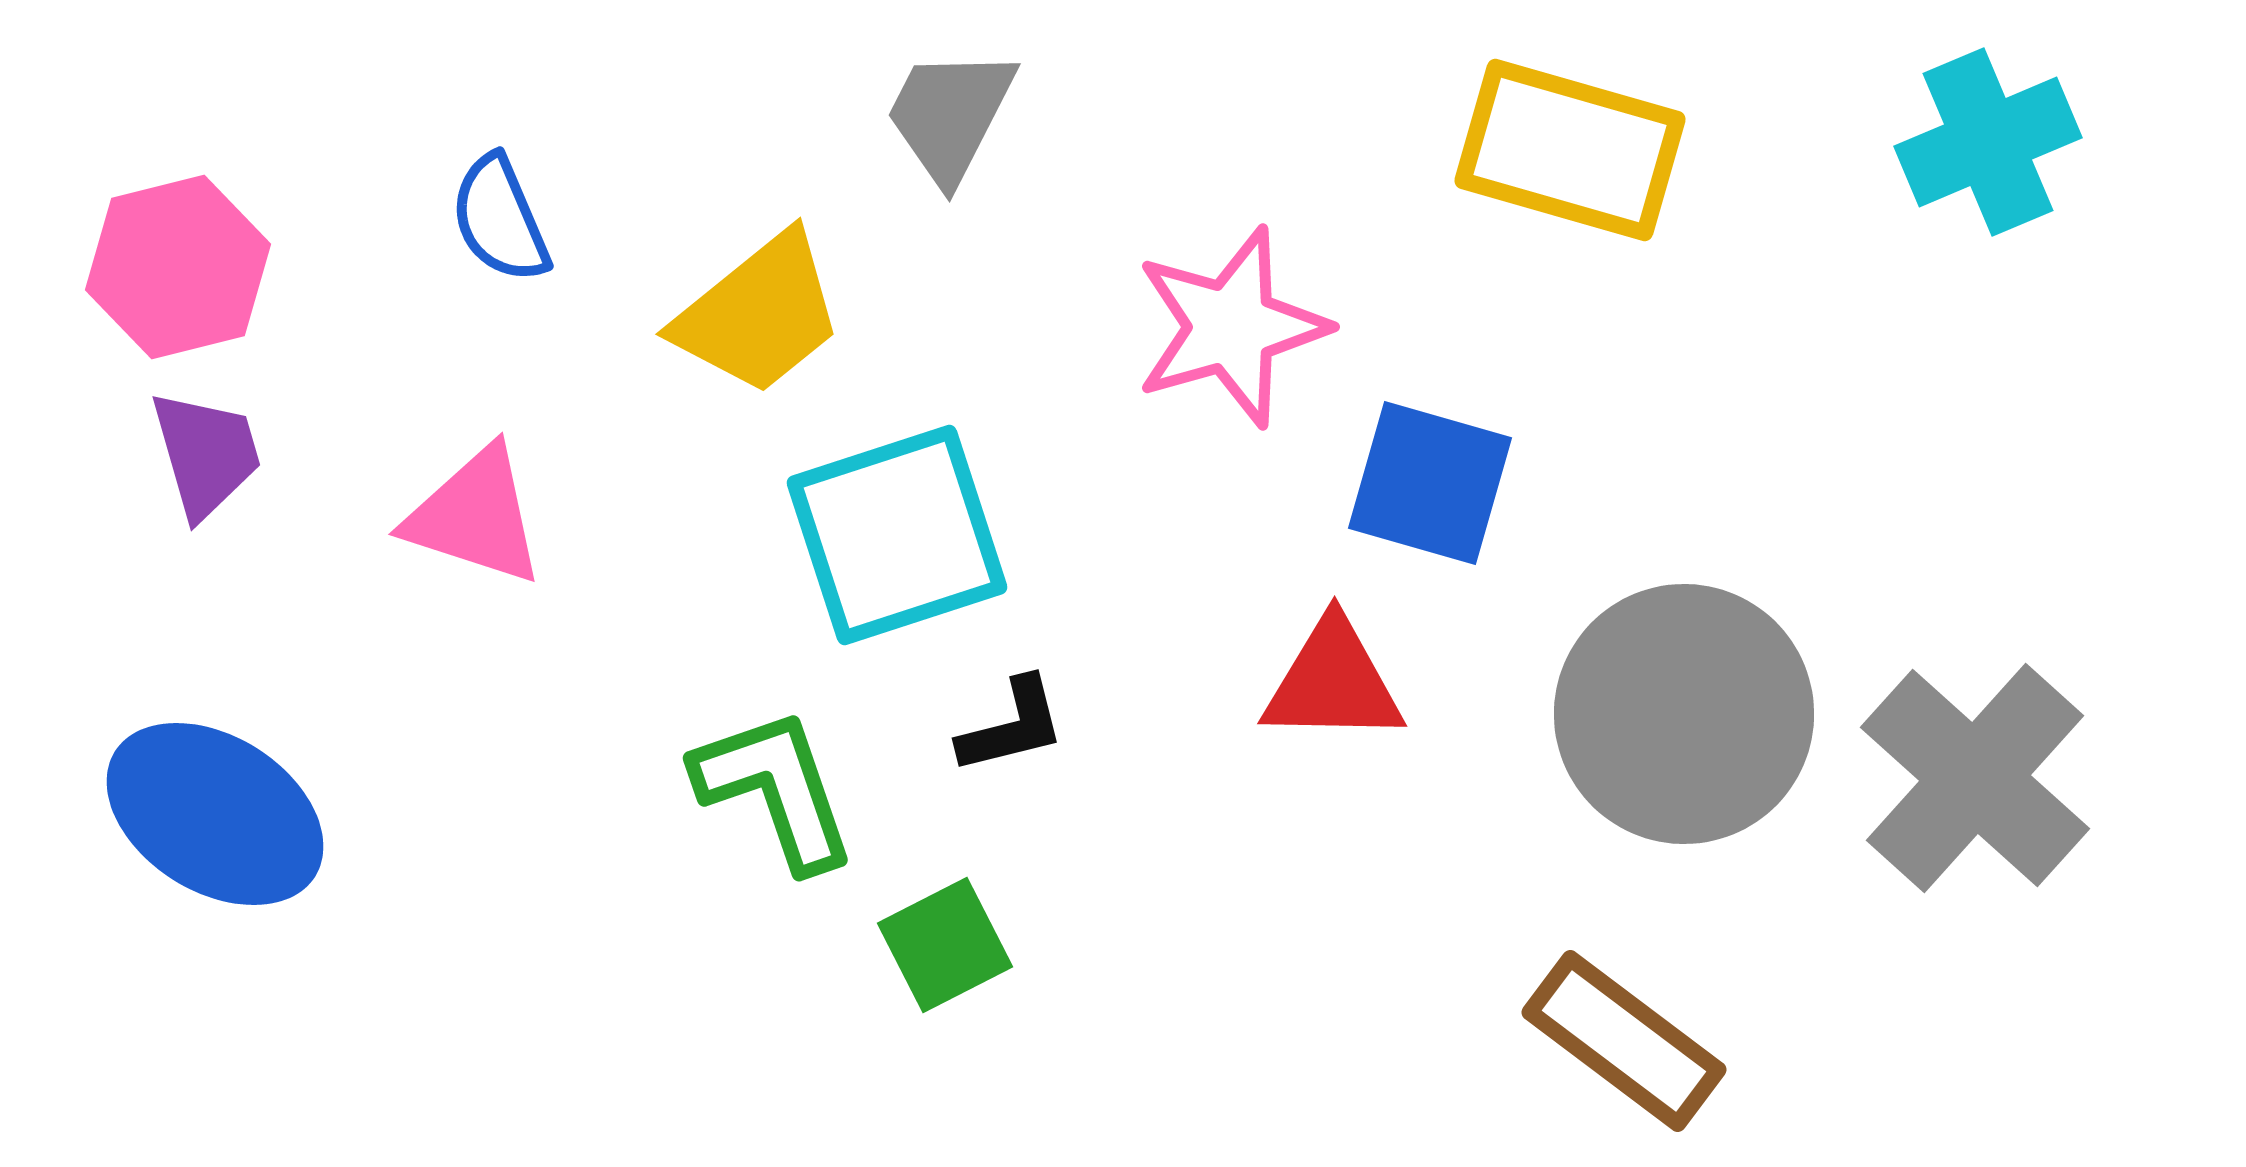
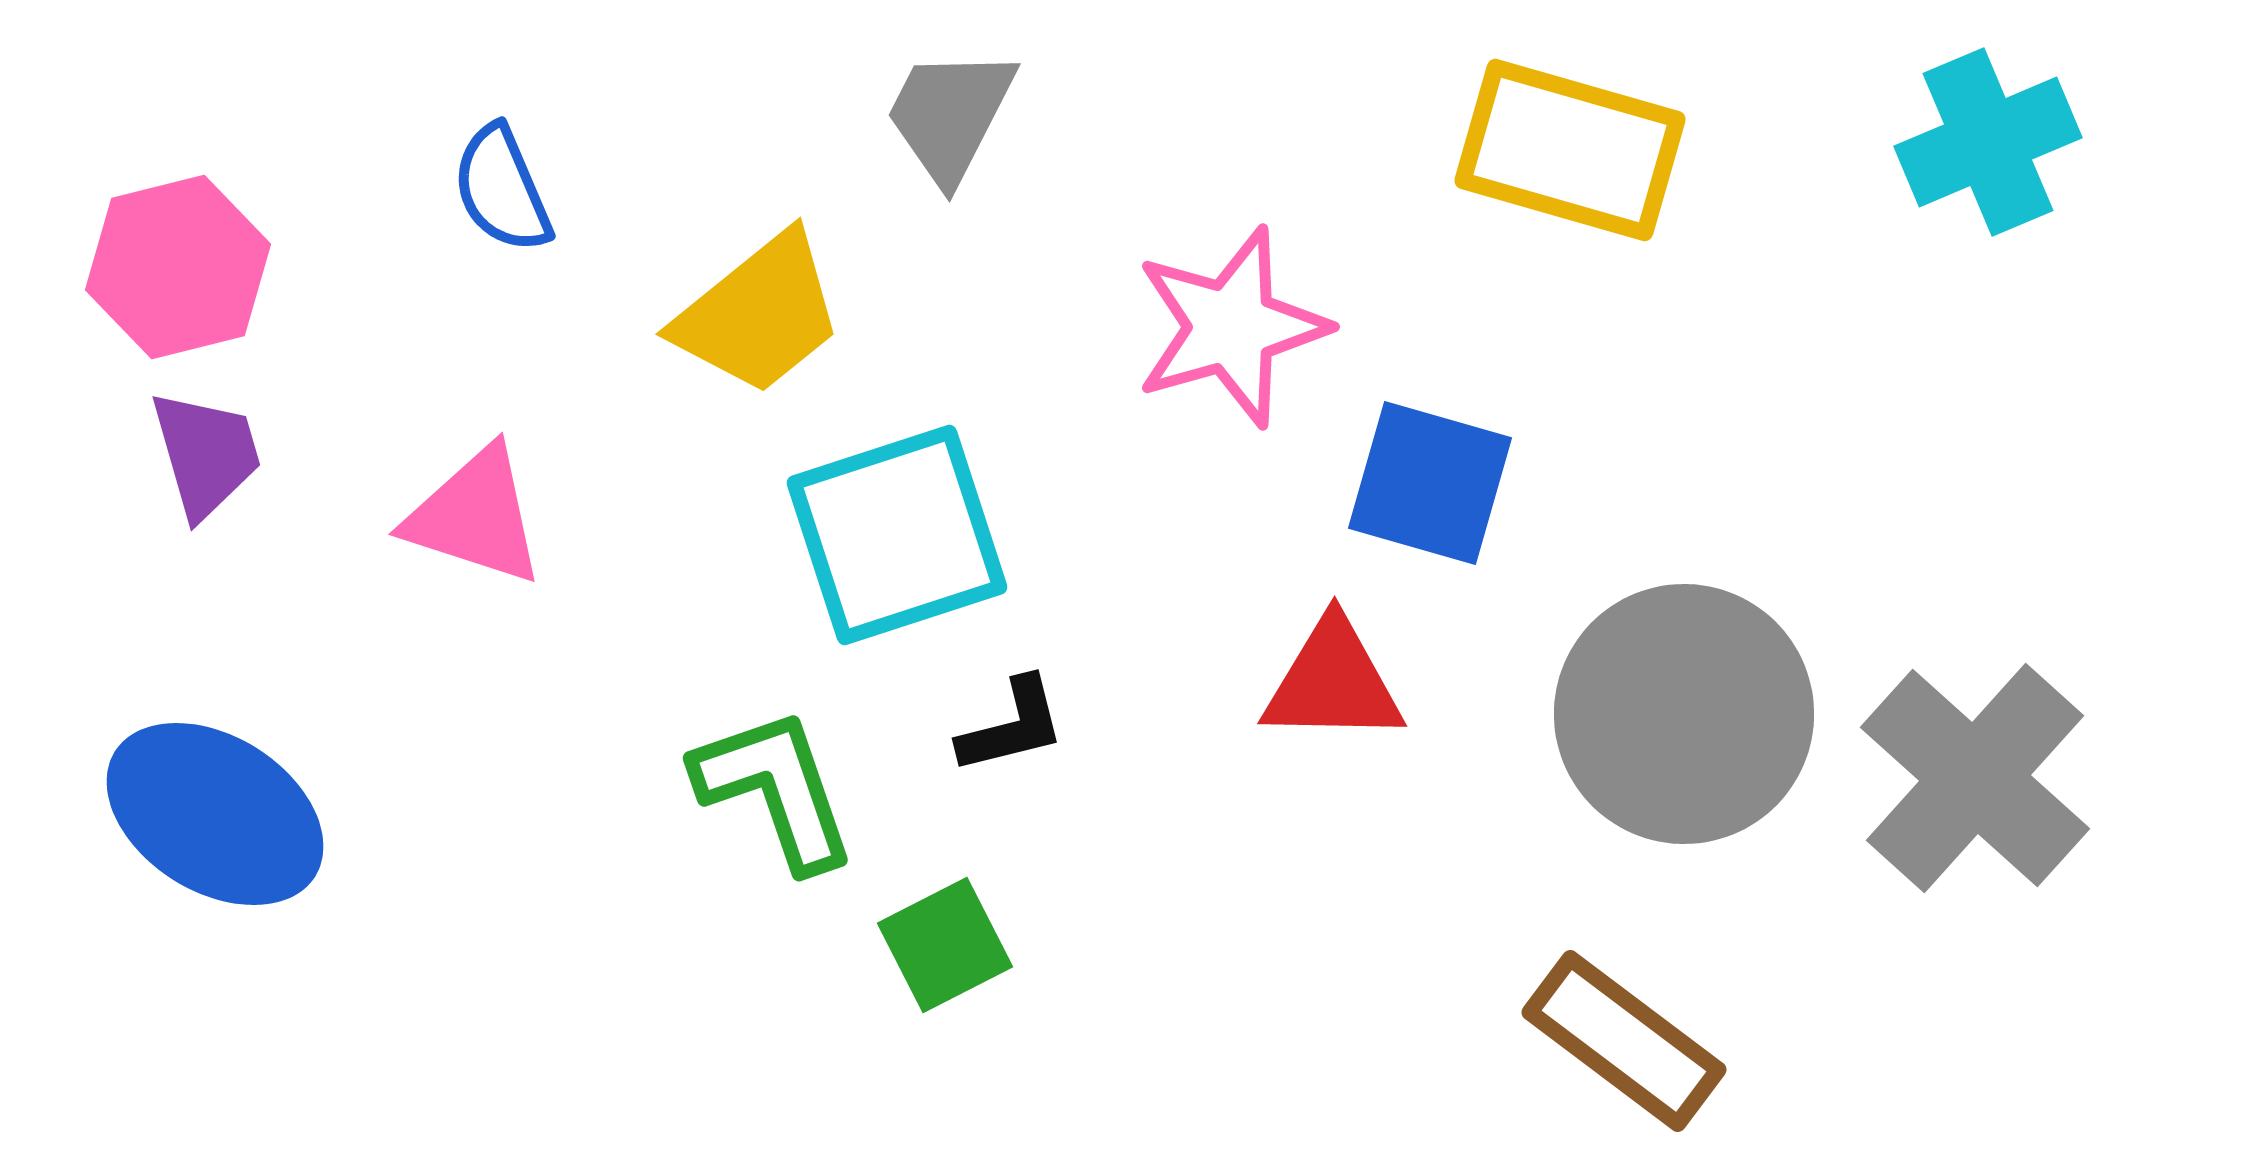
blue semicircle: moved 2 px right, 30 px up
